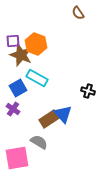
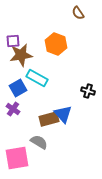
orange hexagon: moved 20 px right
brown star: rotated 30 degrees counterclockwise
brown rectangle: rotated 18 degrees clockwise
